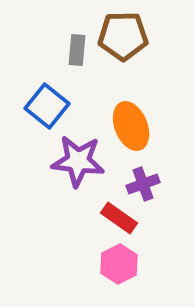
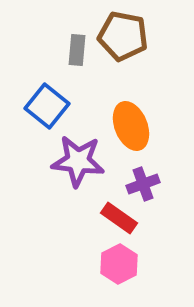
brown pentagon: rotated 12 degrees clockwise
